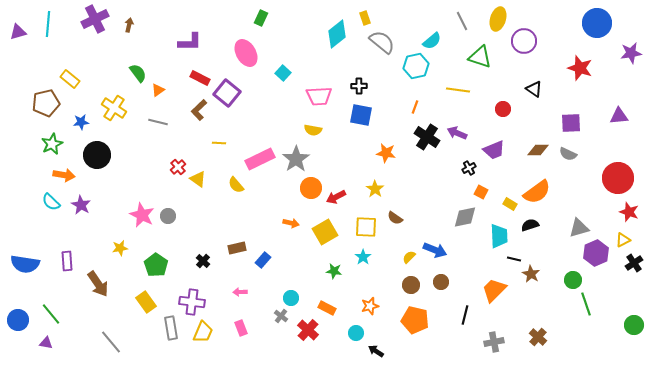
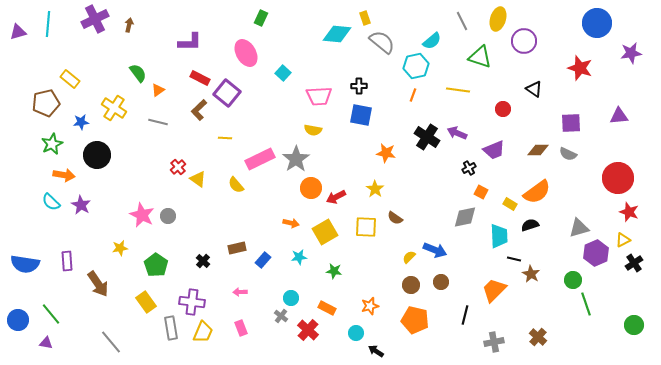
cyan diamond at (337, 34): rotated 44 degrees clockwise
orange line at (415, 107): moved 2 px left, 12 px up
yellow line at (219, 143): moved 6 px right, 5 px up
cyan star at (363, 257): moved 64 px left; rotated 28 degrees clockwise
